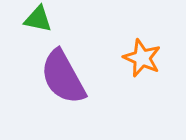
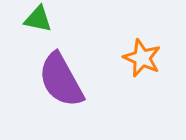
purple semicircle: moved 2 px left, 3 px down
